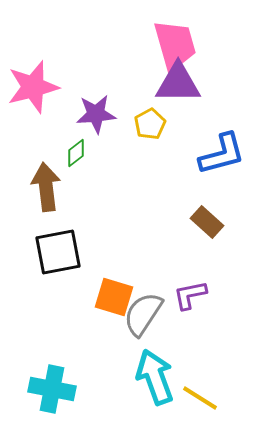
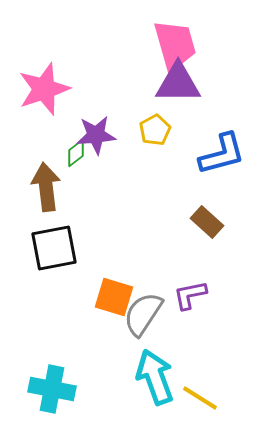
pink star: moved 11 px right, 2 px down; rotated 4 degrees counterclockwise
purple star: moved 21 px down
yellow pentagon: moved 5 px right, 6 px down
black square: moved 4 px left, 4 px up
